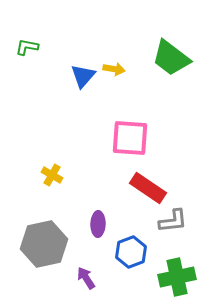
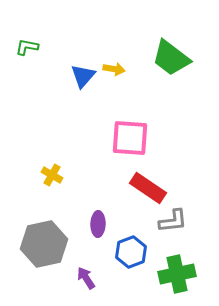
green cross: moved 3 px up
